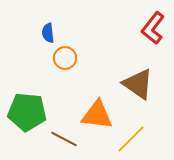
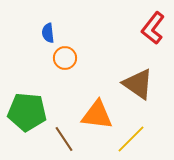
brown line: rotated 28 degrees clockwise
